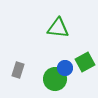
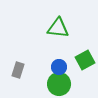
green square: moved 2 px up
blue circle: moved 6 px left, 1 px up
green circle: moved 4 px right, 5 px down
